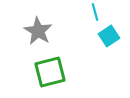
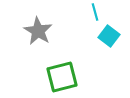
cyan square: rotated 20 degrees counterclockwise
green square: moved 12 px right, 5 px down
